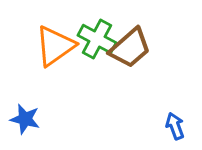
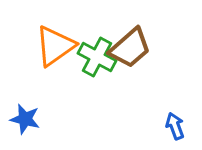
green cross: moved 18 px down
